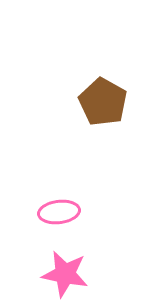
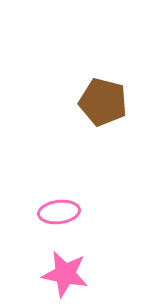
brown pentagon: rotated 15 degrees counterclockwise
